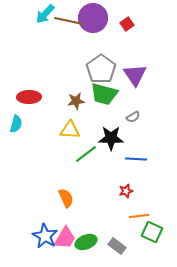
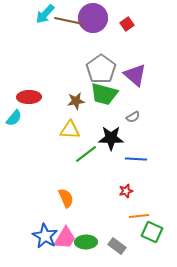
purple triangle: rotated 15 degrees counterclockwise
cyan semicircle: moved 2 px left, 6 px up; rotated 24 degrees clockwise
green ellipse: rotated 20 degrees clockwise
